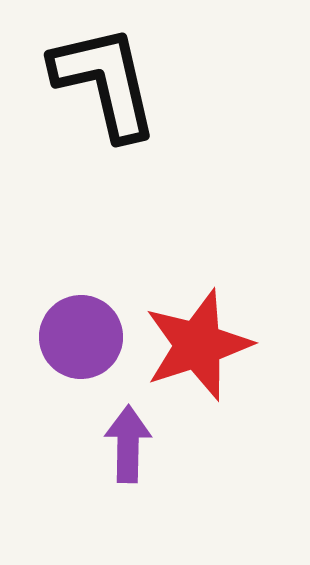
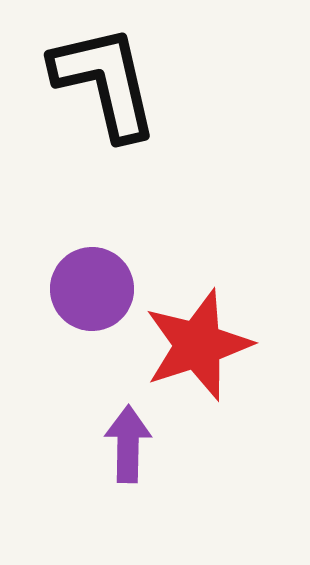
purple circle: moved 11 px right, 48 px up
